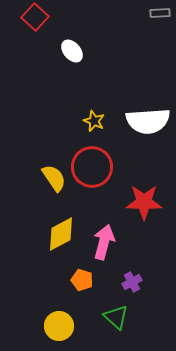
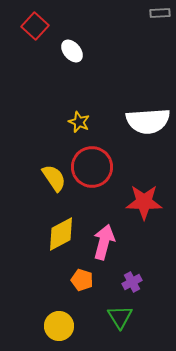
red square: moved 9 px down
yellow star: moved 15 px left, 1 px down
green triangle: moved 4 px right; rotated 16 degrees clockwise
